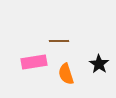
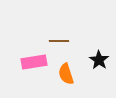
black star: moved 4 px up
